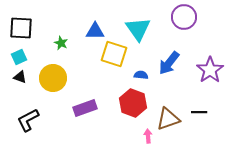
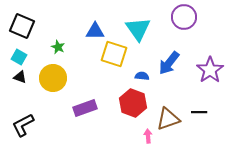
black square: moved 1 px right, 2 px up; rotated 20 degrees clockwise
green star: moved 3 px left, 4 px down
cyan square: rotated 35 degrees counterclockwise
blue semicircle: moved 1 px right, 1 px down
black L-shape: moved 5 px left, 5 px down
